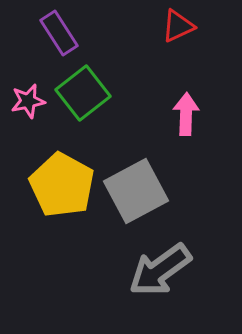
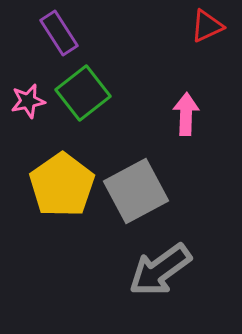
red triangle: moved 29 px right
yellow pentagon: rotated 8 degrees clockwise
